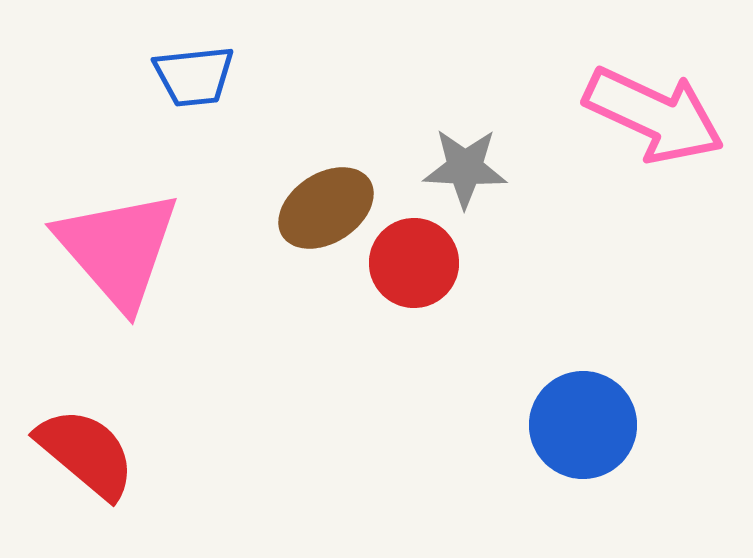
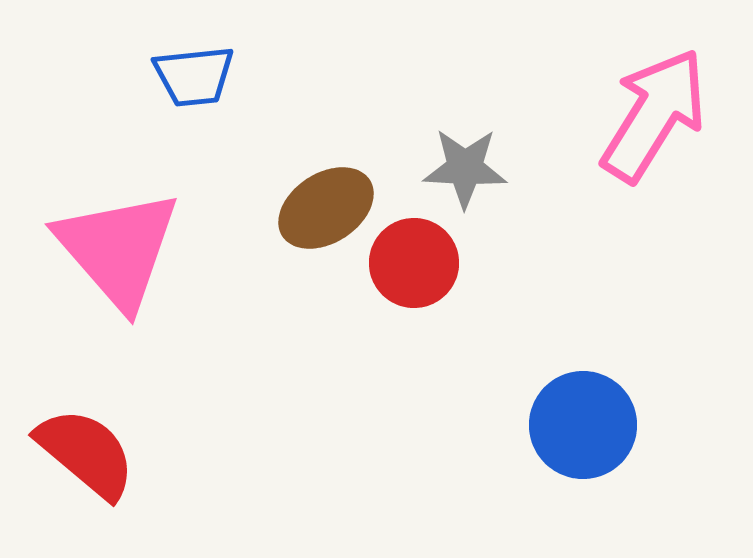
pink arrow: rotated 83 degrees counterclockwise
